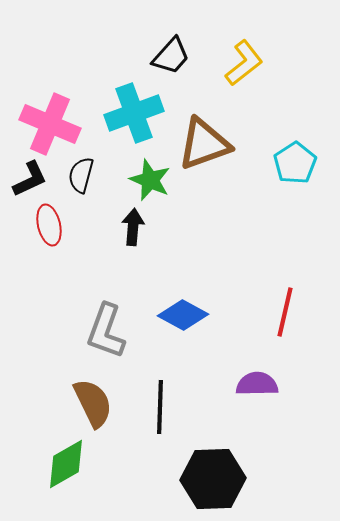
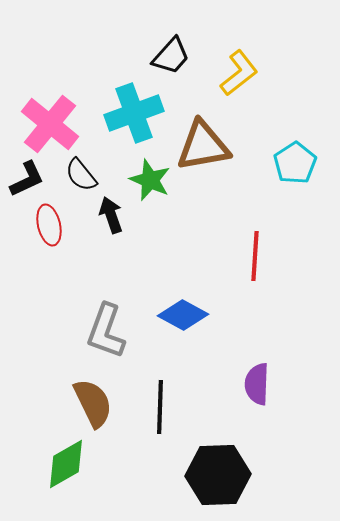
yellow L-shape: moved 5 px left, 10 px down
pink cross: rotated 16 degrees clockwise
brown triangle: moved 1 px left, 2 px down; rotated 10 degrees clockwise
black semicircle: rotated 54 degrees counterclockwise
black L-shape: moved 3 px left
black arrow: moved 22 px left, 12 px up; rotated 24 degrees counterclockwise
red line: moved 30 px left, 56 px up; rotated 9 degrees counterclockwise
purple semicircle: rotated 87 degrees counterclockwise
black hexagon: moved 5 px right, 4 px up
